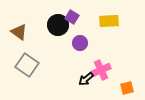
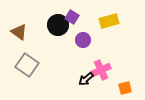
yellow rectangle: rotated 12 degrees counterclockwise
purple circle: moved 3 px right, 3 px up
orange square: moved 2 px left
